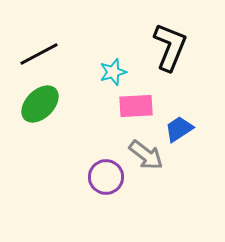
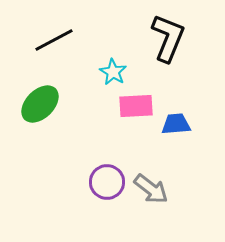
black L-shape: moved 2 px left, 9 px up
black line: moved 15 px right, 14 px up
cyan star: rotated 24 degrees counterclockwise
blue trapezoid: moved 3 px left, 5 px up; rotated 28 degrees clockwise
gray arrow: moved 5 px right, 34 px down
purple circle: moved 1 px right, 5 px down
